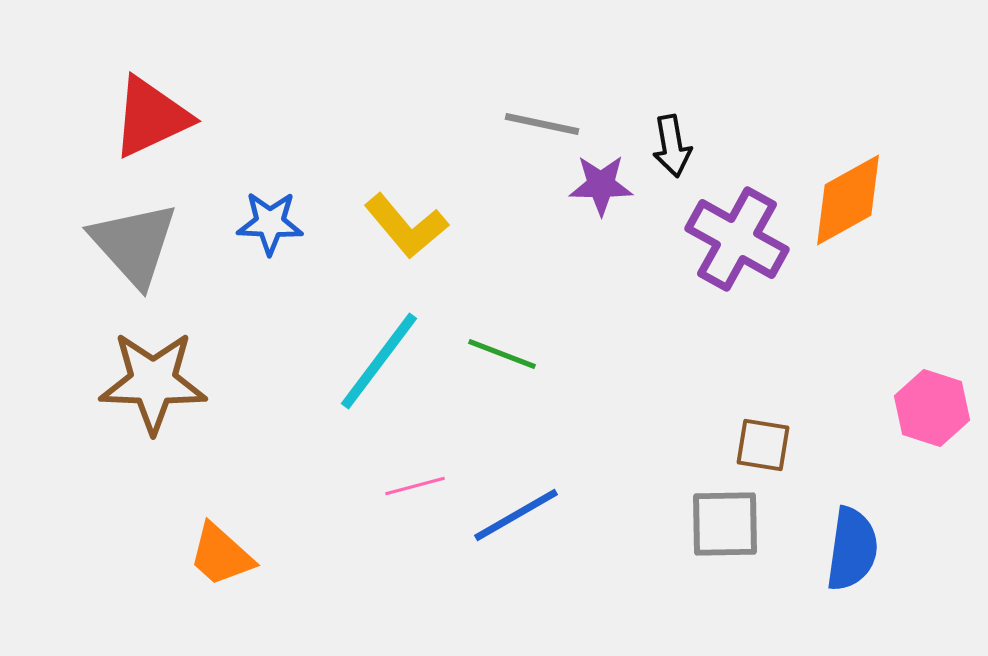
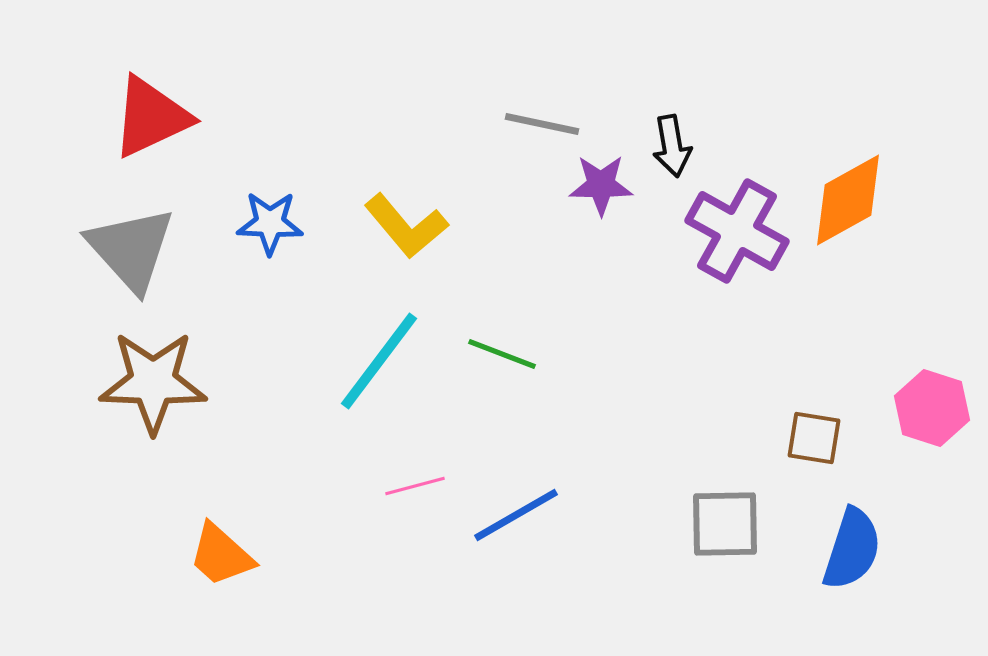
purple cross: moved 8 px up
gray triangle: moved 3 px left, 5 px down
brown square: moved 51 px right, 7 px up
blue semicircle: rotated 10 degrees clockwise
